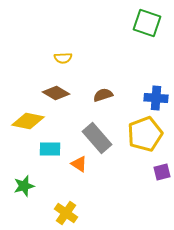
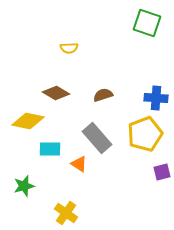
yellow semicircle: moved 6 px right, 10 px up
